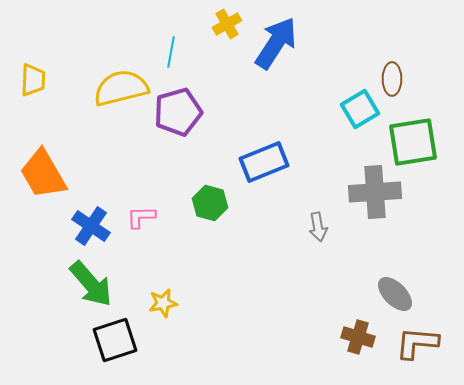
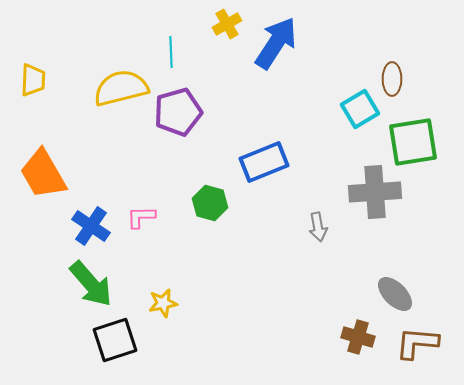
cyan line: rotated 12 degrees counterclockwise
